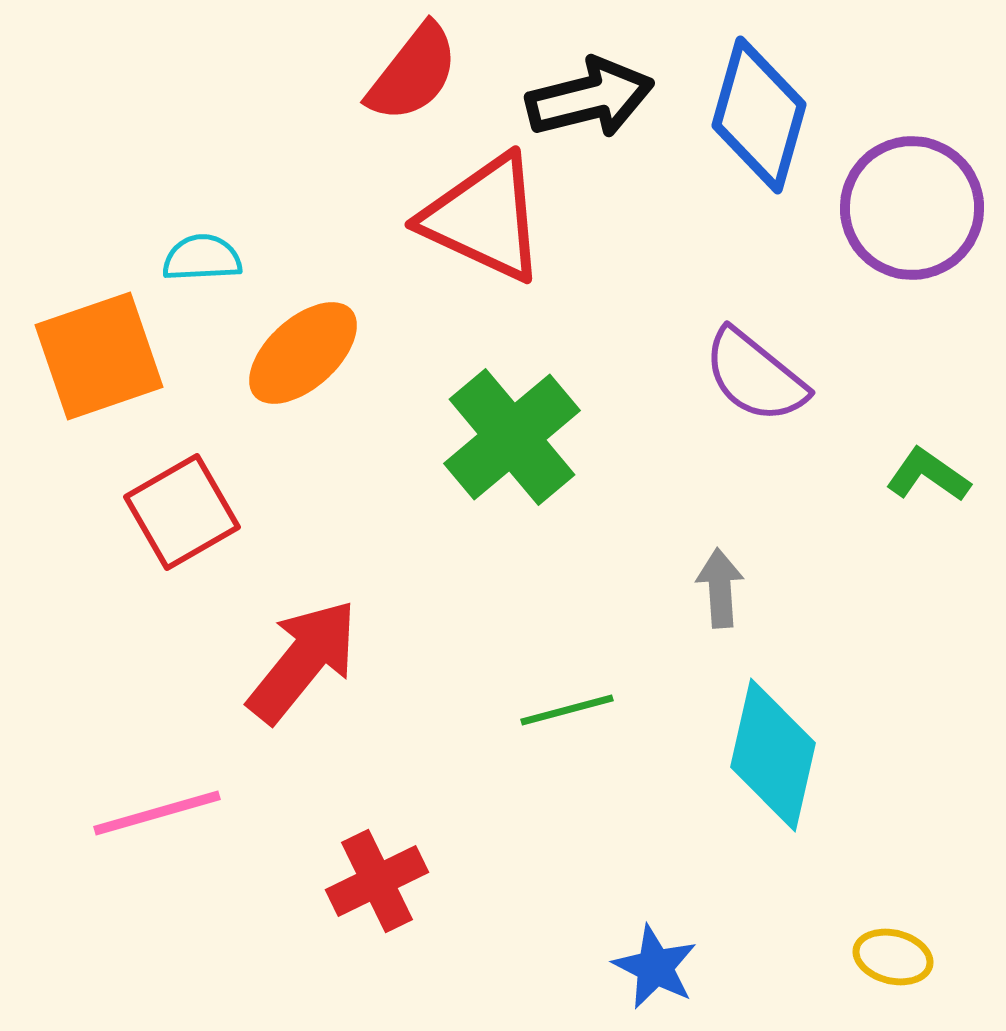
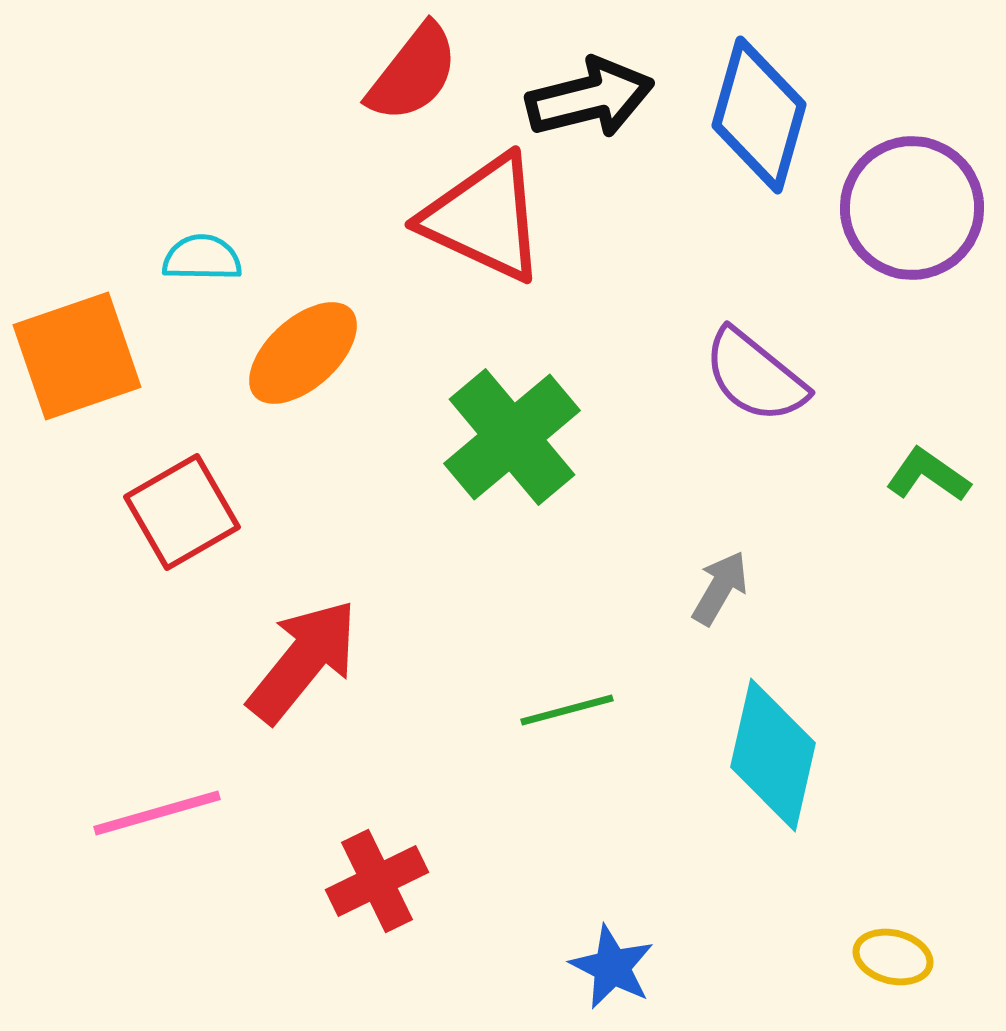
cyan semicircle: rotated 4 degrees clockwise
orange square: moved 22 px left
gray arrow: rotated 34 degrees clockwise
blue star: moved 43 px left
